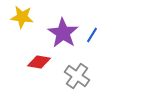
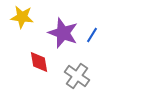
purple star: rotated 12 degrees counterclockwise
red diamond: rotated 70 degrees clockwise
